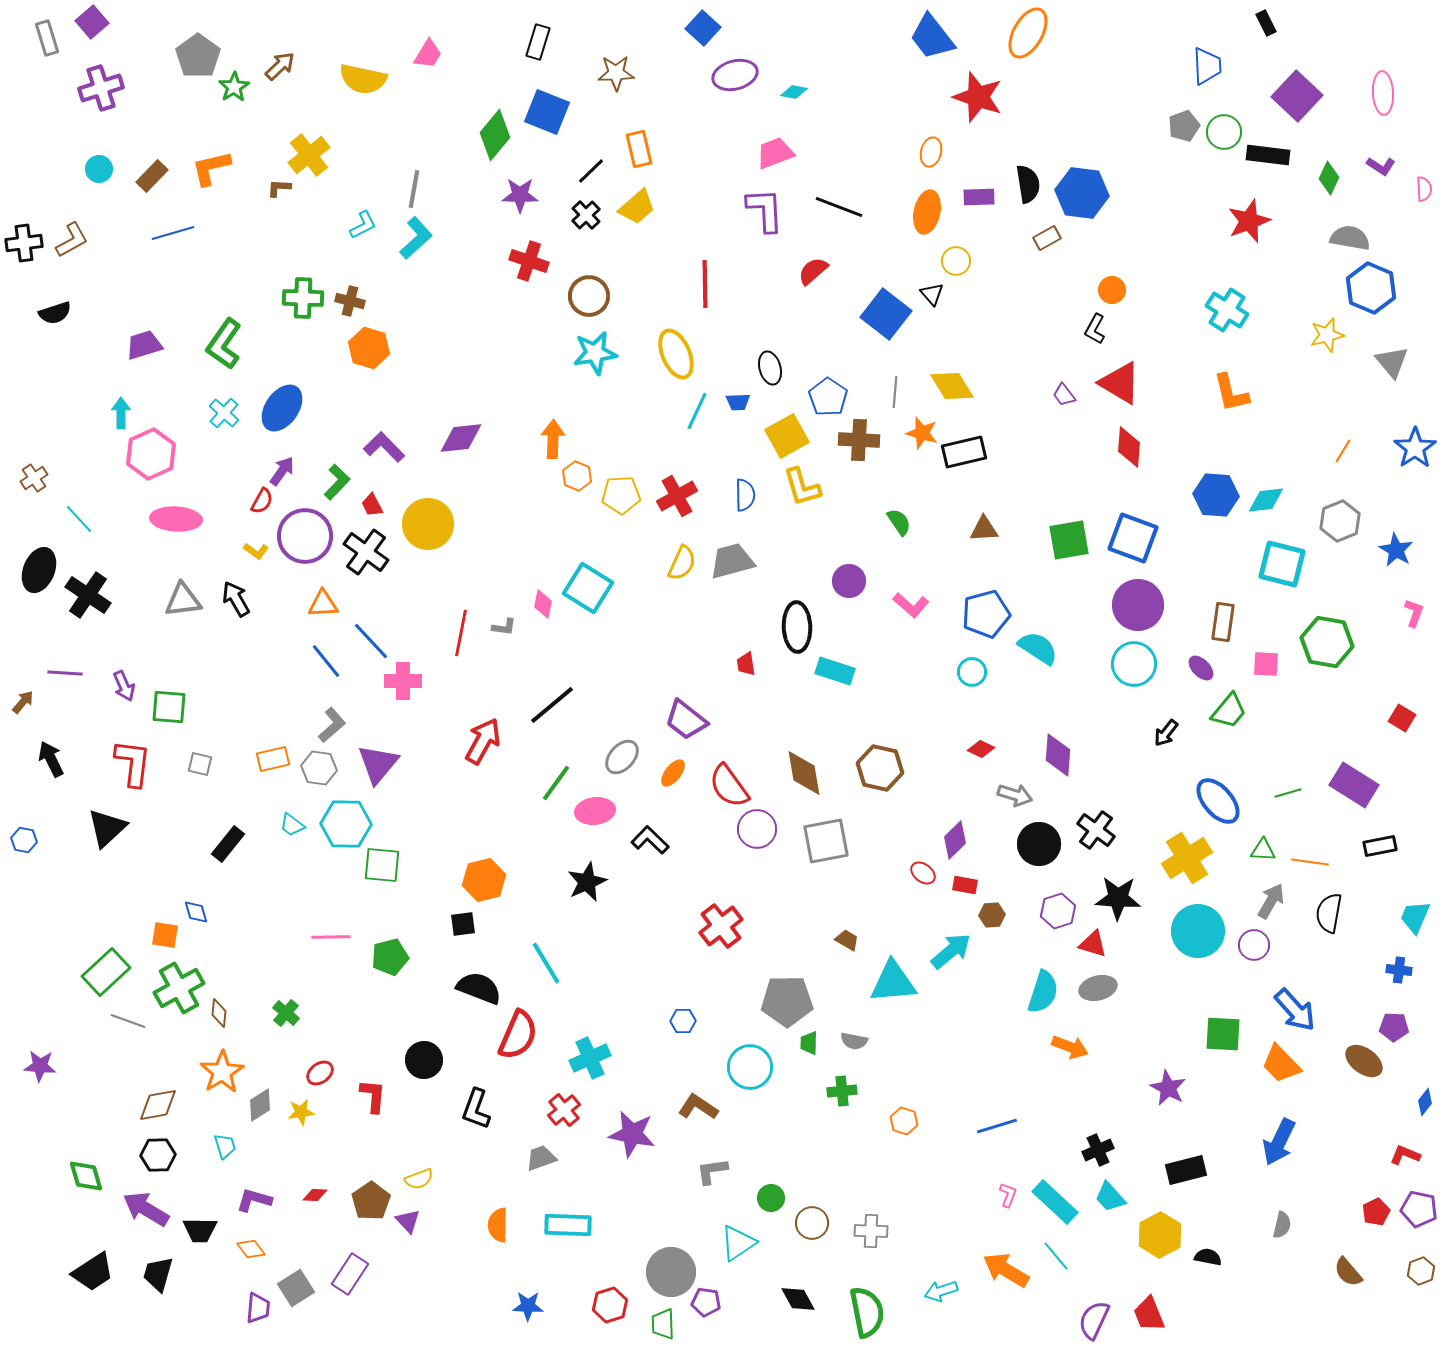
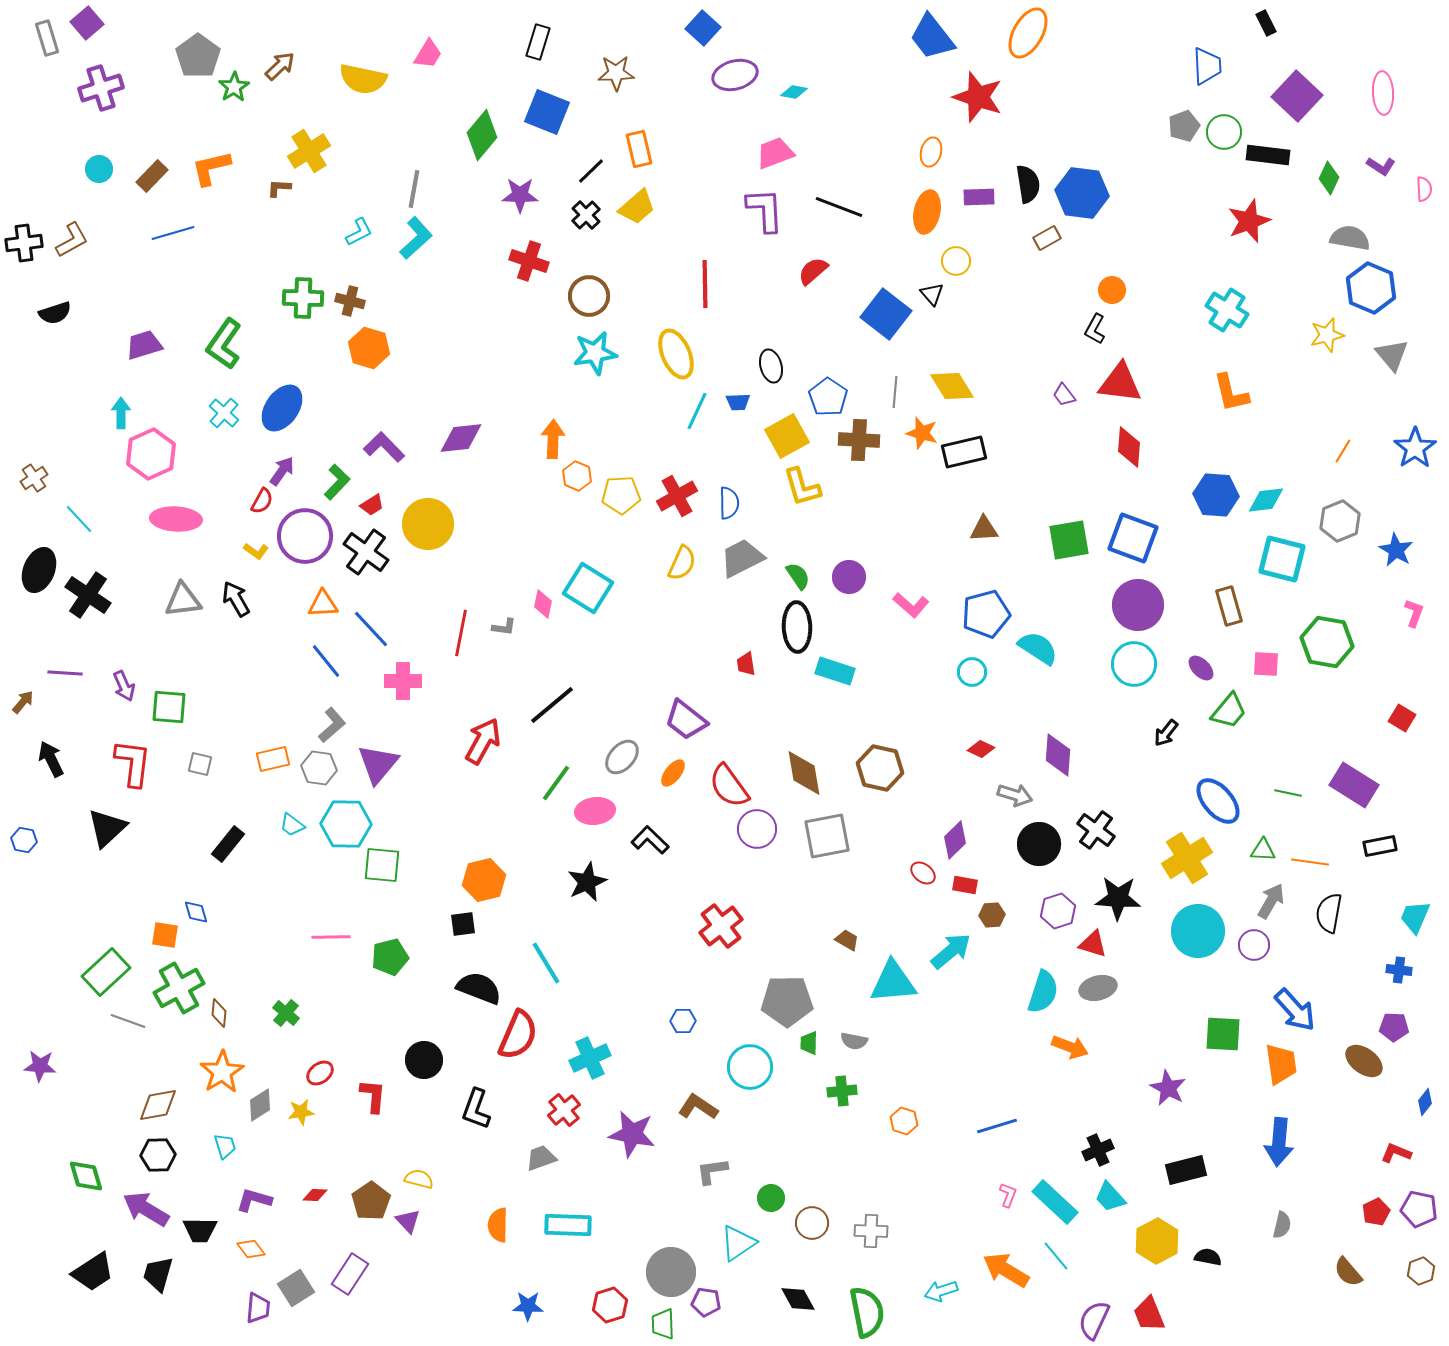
purple square at (92, 22): moved 5 px left, 1 px down
green diamond at (495, 135): moved 13 px left
yellow cross at (309, 155): moved 4 px up; rotated 6 degrees clockwise
cyan L-shape at (363, 225): moved 4 px left, 7 px down
gray triangle at (1392, 362): moved 7 px up
black ellipse at (770, 368): moved 1 px right, 2 px up
red triangle at (1120, 383): rotated 24 degrees counterclockwise
blue semicircle at (745, 495): moved 16 px left, 8 px down
red trapezoid at (372, 505): rotated 95 degrees counterclockwise
green semicircle at (899, 522): moved 101 px left, 54 px down
gray trapezoid at (732, 561): moved 10 px right, 3 px up; rotated 12 degrees counterclockwise
cyan square at (1282, 564): moved 5 px up
purple circle at (849, 581): moved 4 px up
brown rectangle at (1223, 622): moved 6 px right, 16 px up; rotated 24 degrees counterclockwise
blue line at (371, 641): moved 12 px up
green line at (1288, 793): rotated 28 degrees clockwise
gray square at (826, 841): moved 1 px right, 5 px up
orange trapezoid at (1281, 1064): rotated 144 degrees counterclockwise
blue arrow at (1279, 1142): rotated 21 degrees counterclockwise
red L-shape at (1405, 1155): moved 9 px left, 2 px up
yellow semicircle at (419, 1179): rotated 144 degrees counterclockwise
yellow hexagon at (1160, 1235): moved 3 px left, 6 px down
